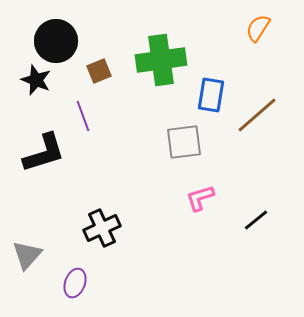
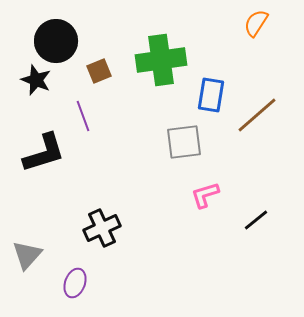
orange semicircle: moved 2 px left, 5 px up
pink L-shape: moved 5 px right, 3 px up
